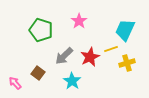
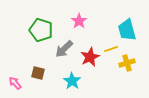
cyan trapezoid: moved 2 px right; rotated 40 degrees counterclockwise
gray arrow: moved 7 px up
brown square: rotated 24 degrees counterclockwise
